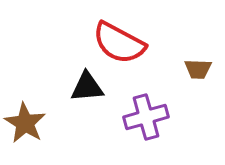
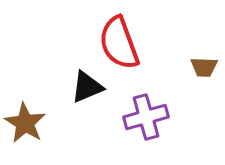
red semicircle: rotated 42 degrees clockwise
brown trapezoid: moved 6 px right, 2 px up
black triangle: rotated 18 degrees counterclockwise
